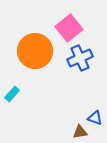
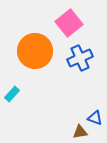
pink square: moved 5 px up
